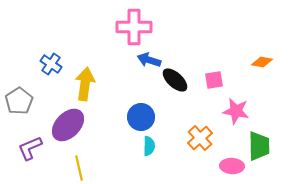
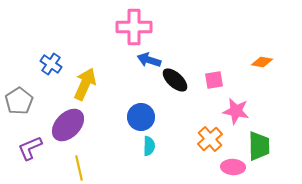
yellow arrow: rotated 16 degrees clockwise
orange cross: moved 10 px right, 1 px down
pink ellipse: moved 1 px right, 1 px down
